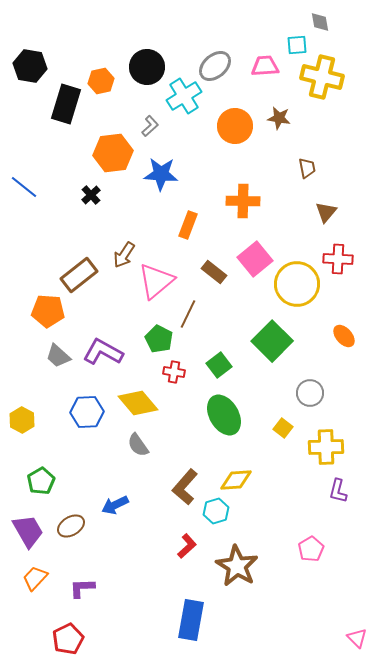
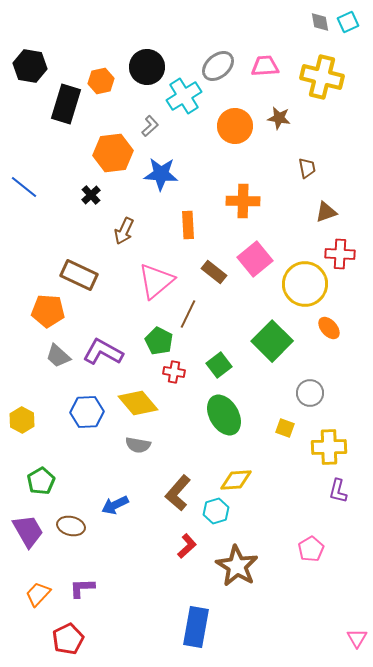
cyan square at (297, 45): moved 51 px right, 23 px up; rotated 20 degrees counterclockwise
gray ellipse at (215, 66): moved 3 px right
brown triangle at (326, 212): rotated 30 degrees clockwise
orange rectangle at (188, 225): rotated 24 degrees counterclockwise
brown arrow at (124, 255): moved 24 px up; rotated 8 degrees counterclockwise
red cross at (338, 259): moved 2 px right, 5 px up
brown rectangle at (79, 275): rotated 63 degrees clockwise
yellow circle at (297, 284): moved 8 px right
orange ellipse at (344, 336): moved 15 px left, 8 px up
green pentagon at (159, 339): moved 2 px down
yellow square at (283, 428): moved 2 px right; rotated 18 degrees counterclockwise
gray semicircle at (138, 445): rotated 45 degrees counterclockwise
yellow cross at (326, 447): moved 3 px right
brown L-shape at (185, 487): moved 7 px left, 6 px down
brown ellipse at (71, 526): rotated 44 degrees clockwise
orange trapezoid at (35, 578): moved 3 px right, 16 px down
blue rectangle at (191, 620): moved 5 px right, 7 px down
pink triangle at (357, 638): rotated 15 degrees clockwise
